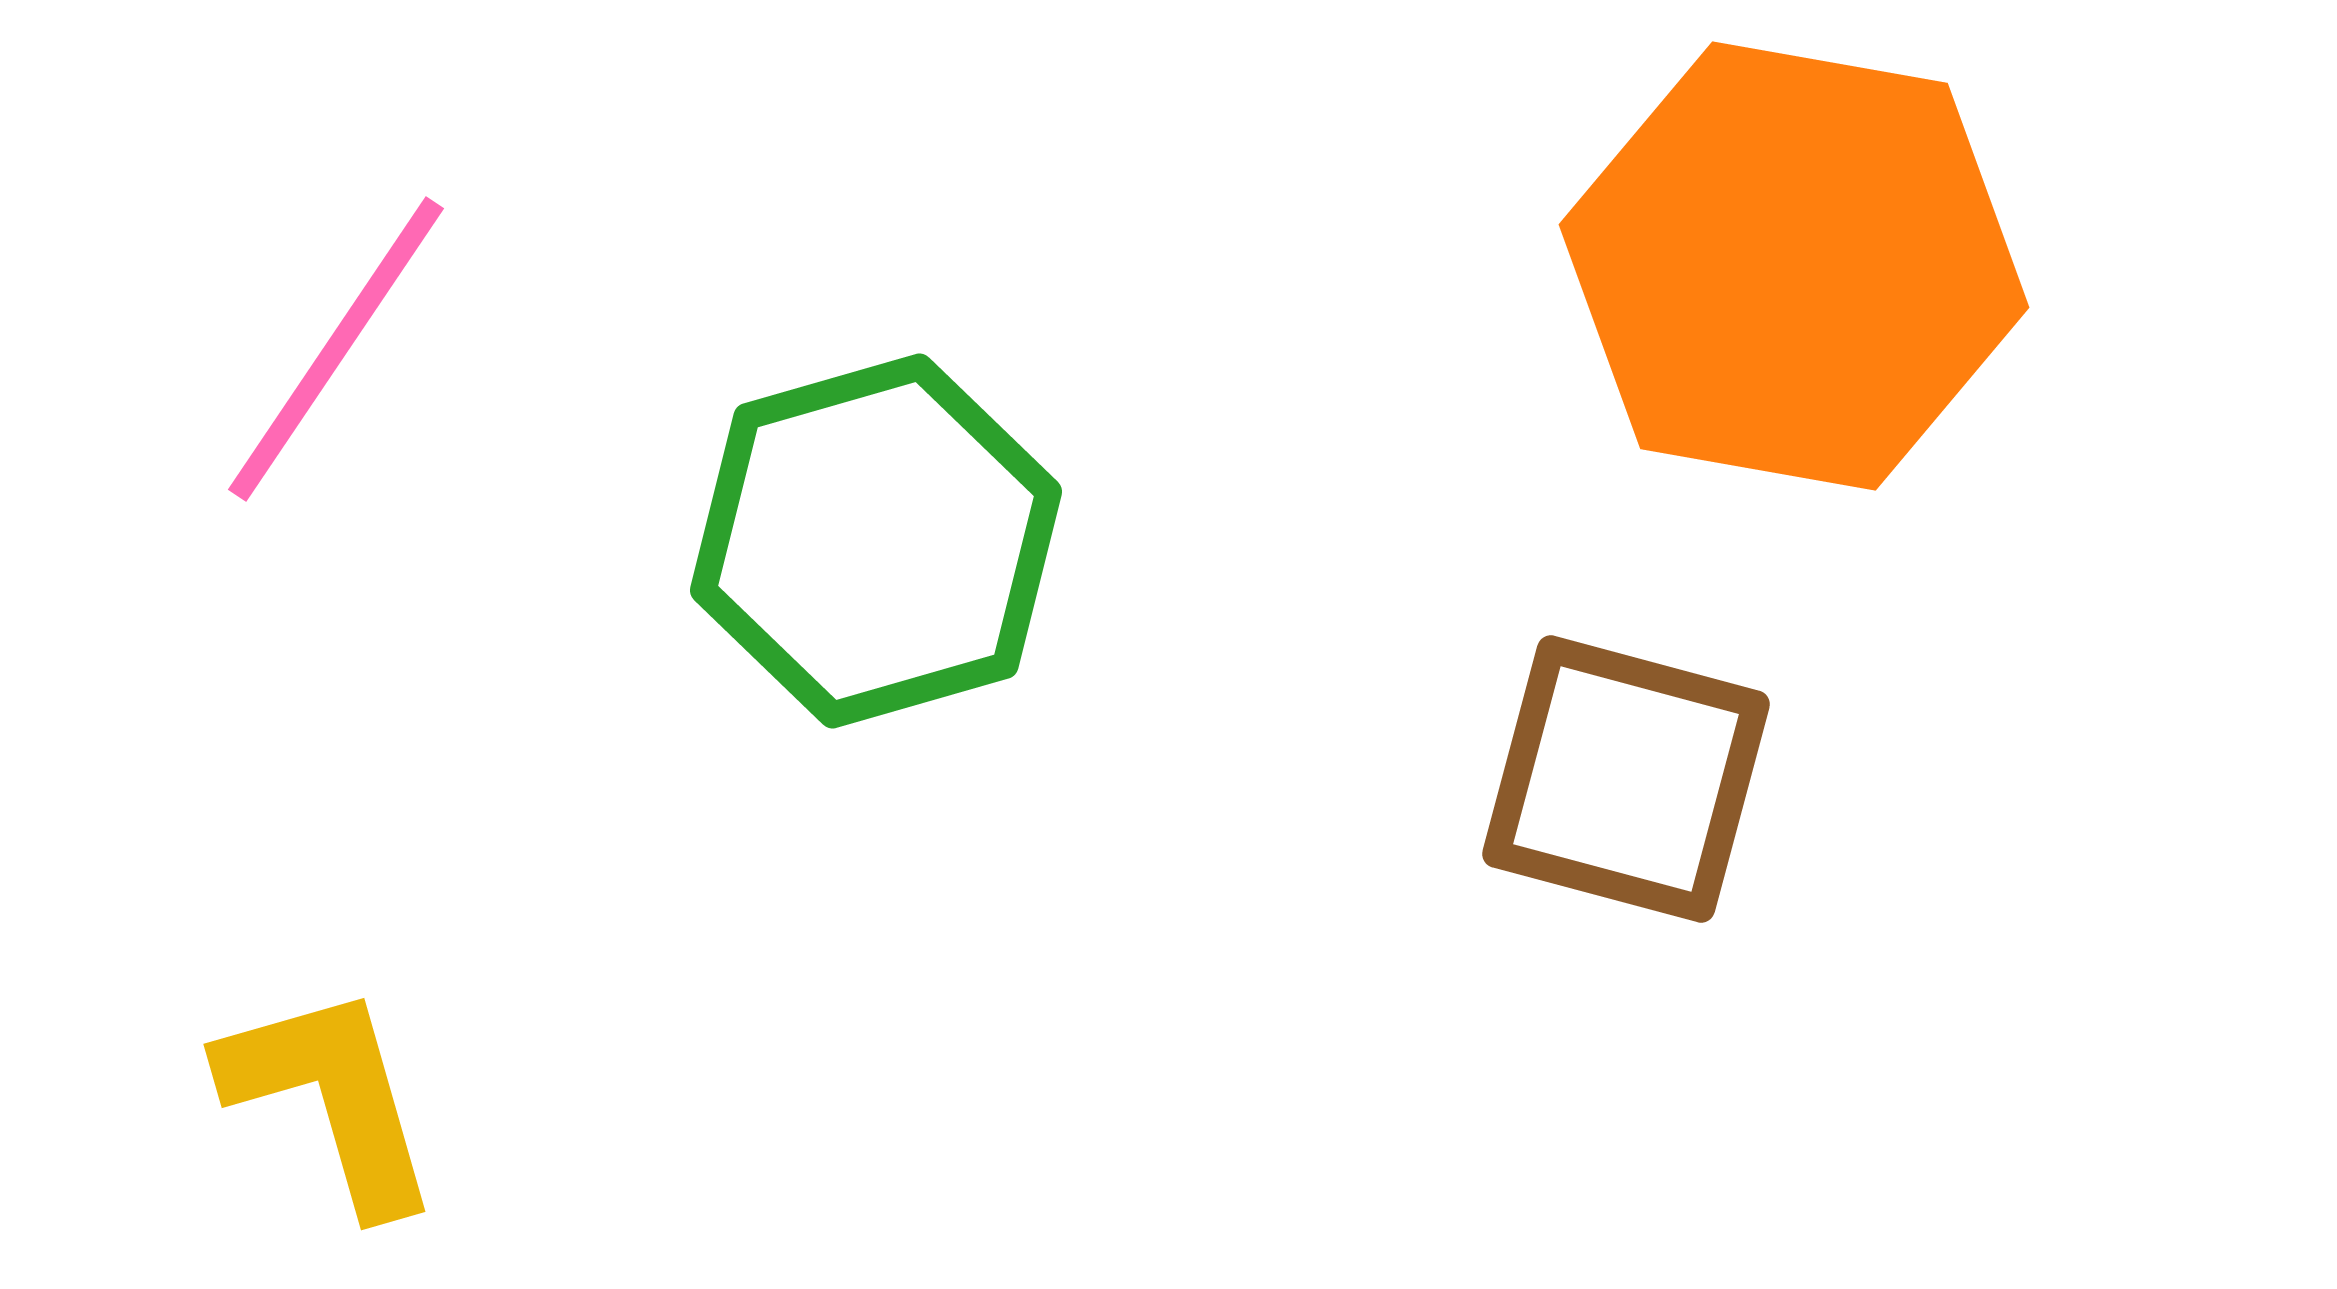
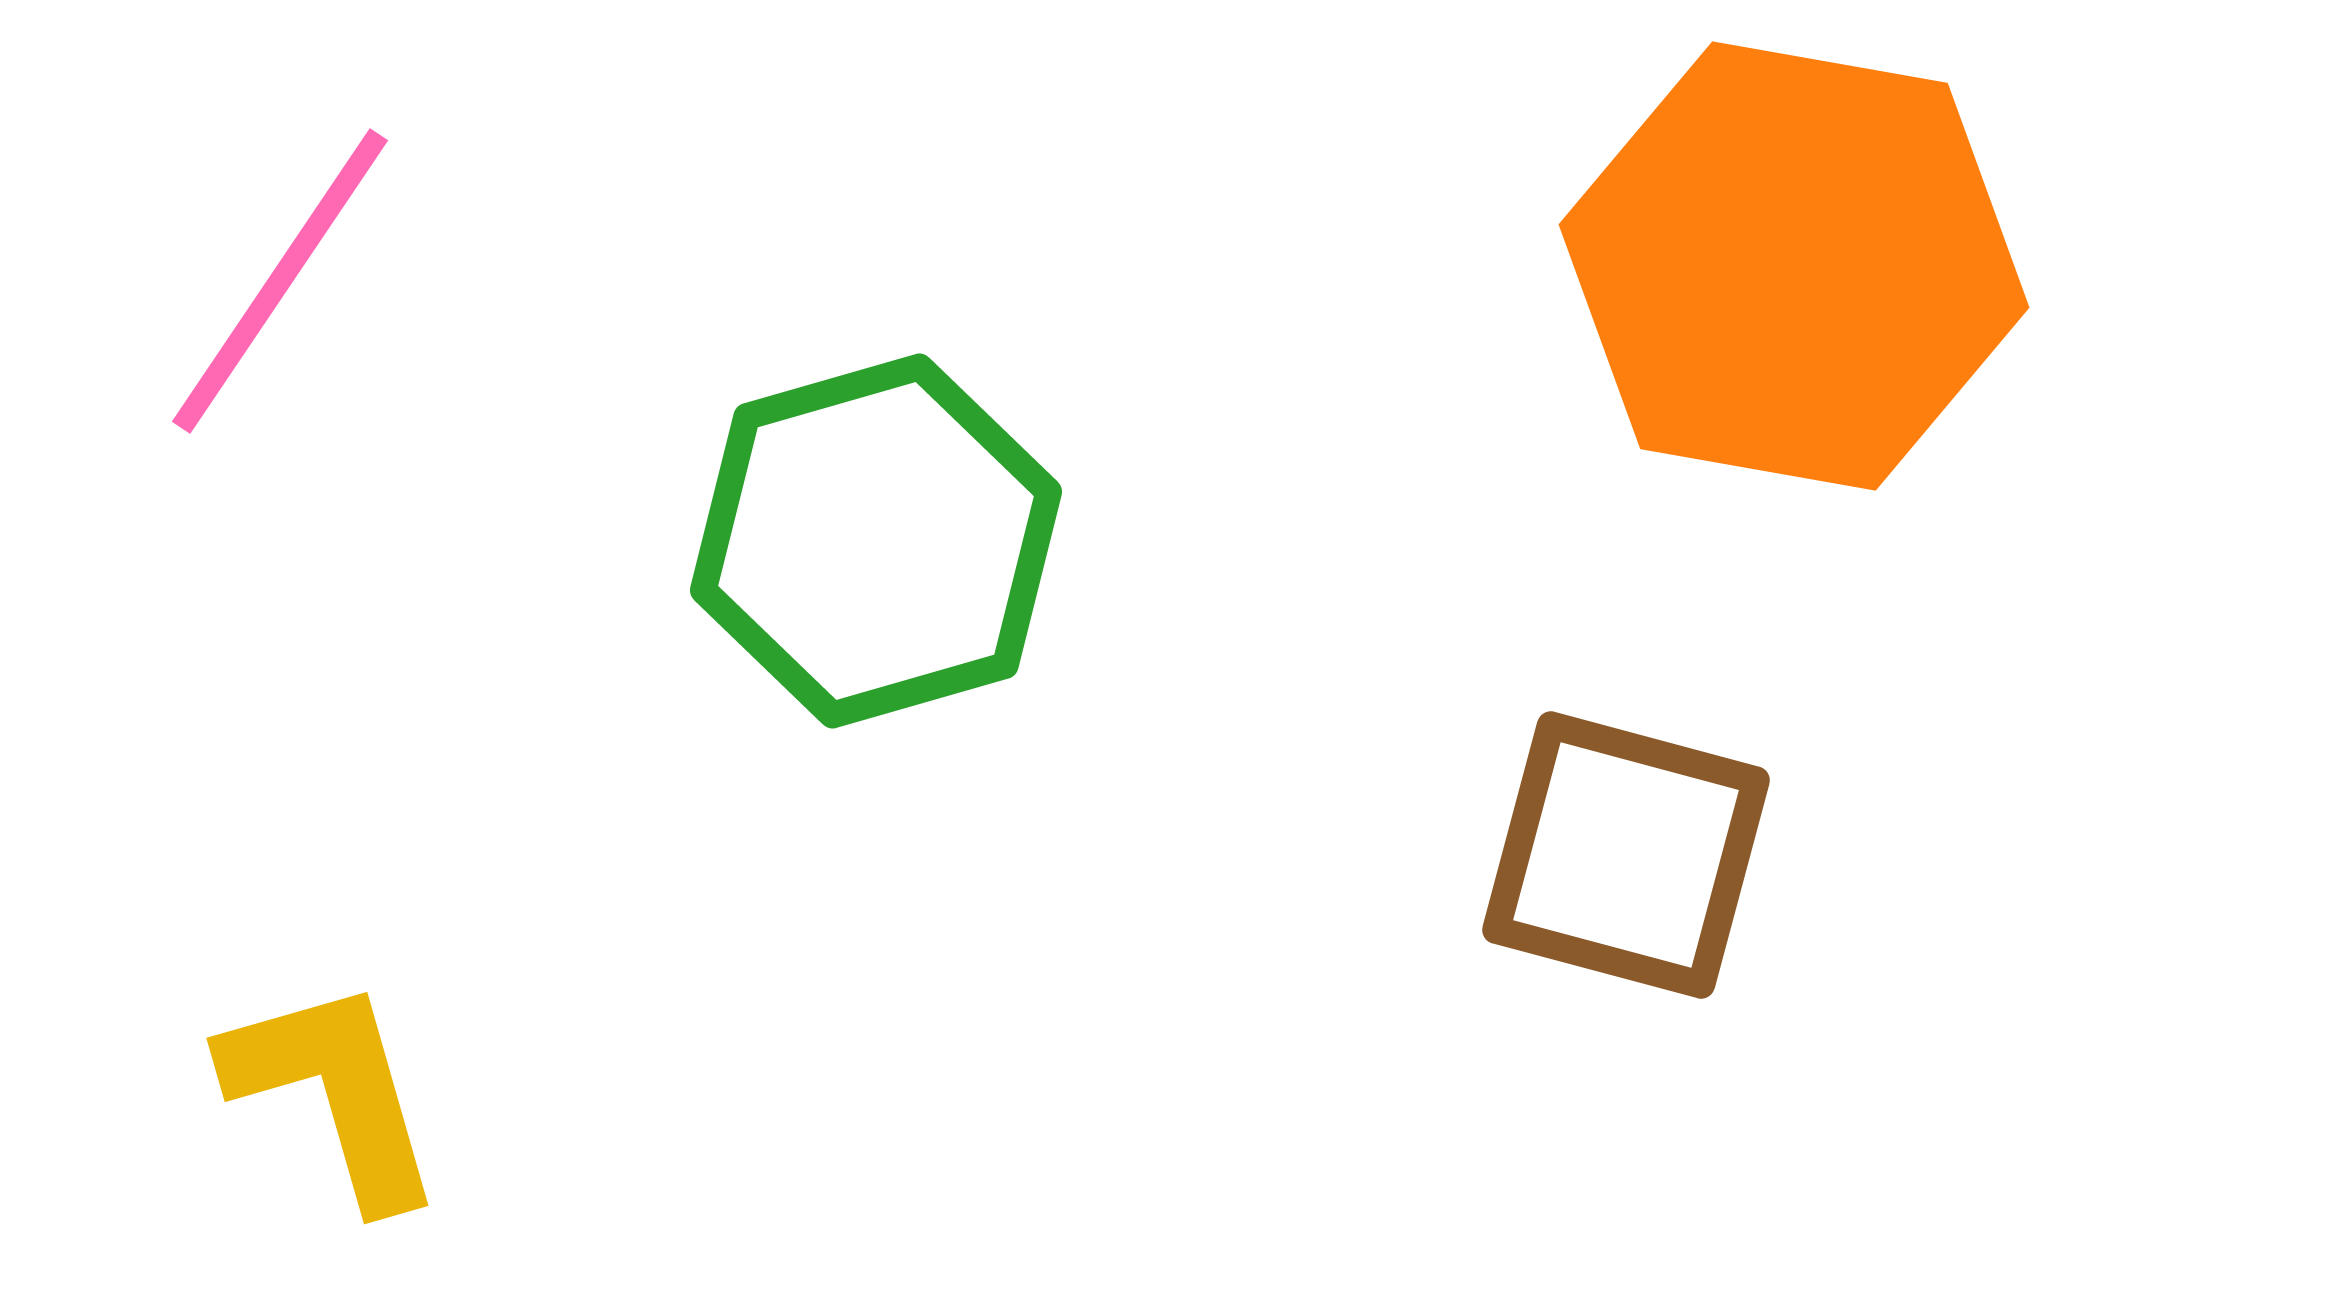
pink line: moved 56 px left, 68 px up
brown square: moved 76 px down
yellow L-shape: moved 3 px right, 6 px up
